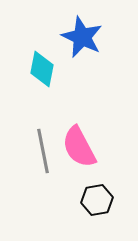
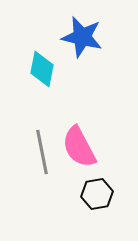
blue star: rotated 12 degrees counterclockwise
gray line: moved 1 px left, 1 px down
black hexagon: moved 6 px up
